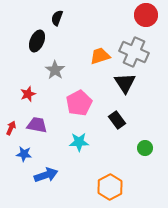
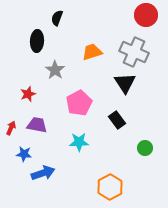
black ellipse: rotated 20 degrees counterclockwise
orange trapezoid: moved 8 px left, 4 px up
blue arrow: moved 3 px left, 2 px up
